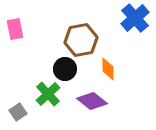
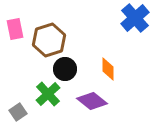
brown hexagon: moved 32 px left; rotated 8 degrees counterclockwise
